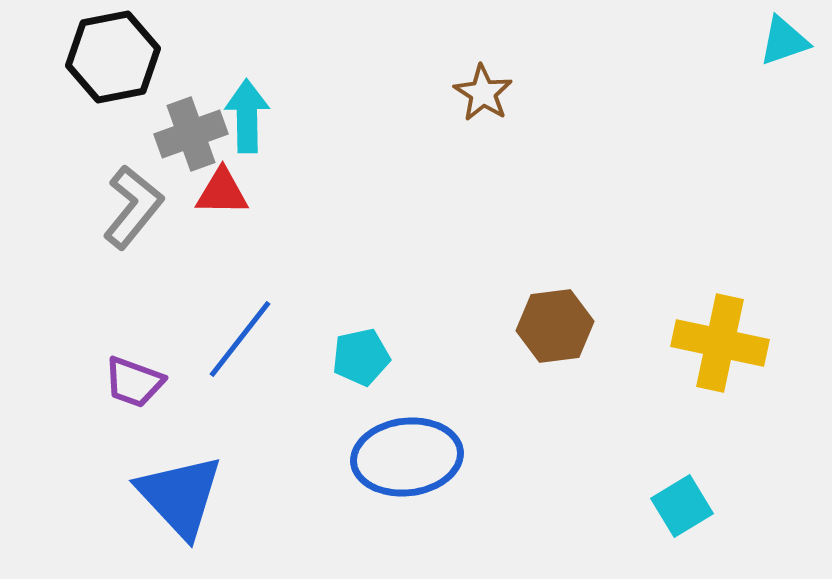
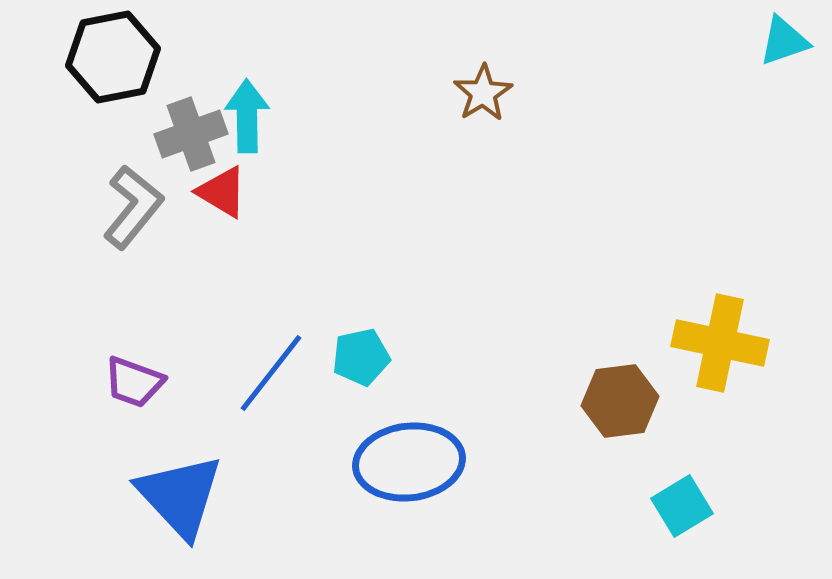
brown star: rotated 8 degrees clockwise
red triangle: rotated 30 degrees clockwise
brown hexagon: moved 65 px right, 75 px down
blue line: moved 31 px right, 34 px down
blue ellipse: moved 2 px right, 5 px down
